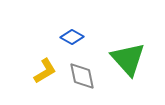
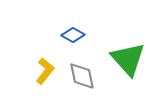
blue diamond: moved 1 px right, 2 px up
yellow L-shape: rotated 20 degrees counterclockwise
